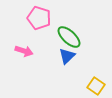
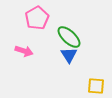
pink pentagon: moved 2 px left; rotated 25 degrees clockwise
blue triangle: moved 2 px right, 1 px up; rotated 18 degrees counterclockwise
yellow square: rotated 30 degrees counterclockwise
